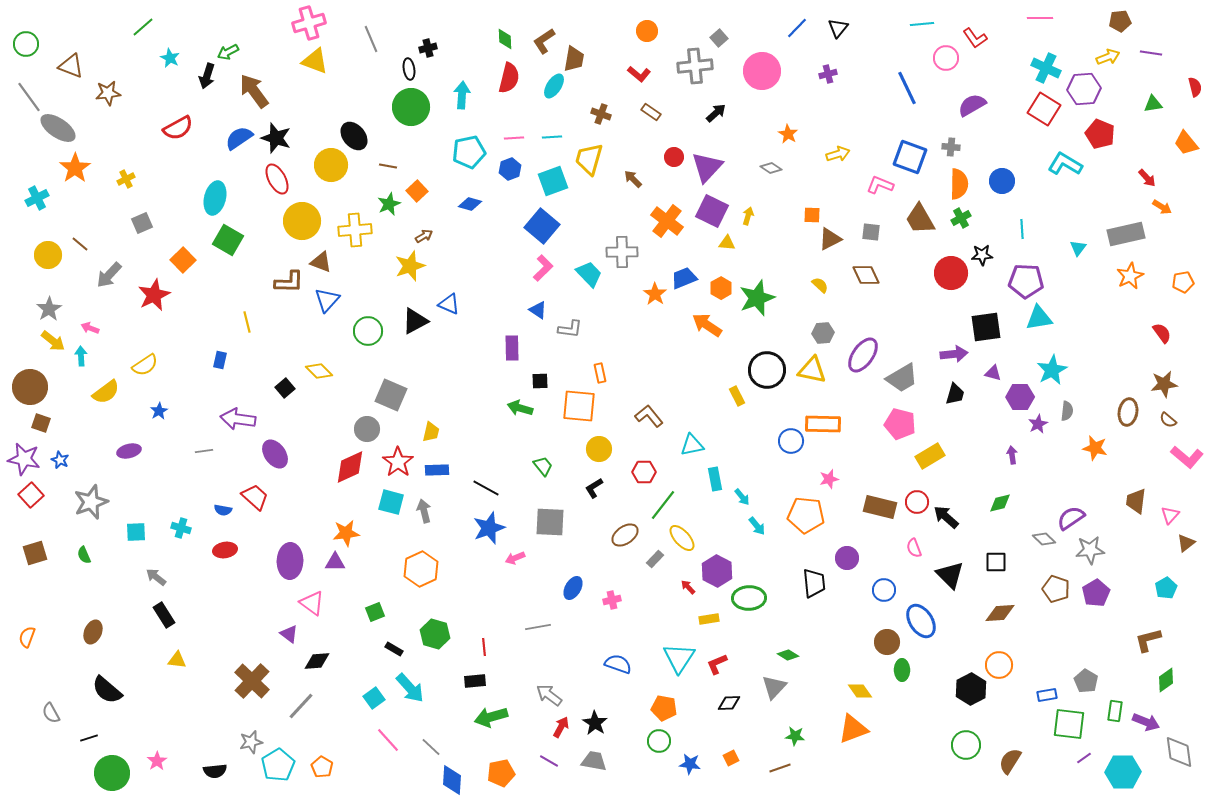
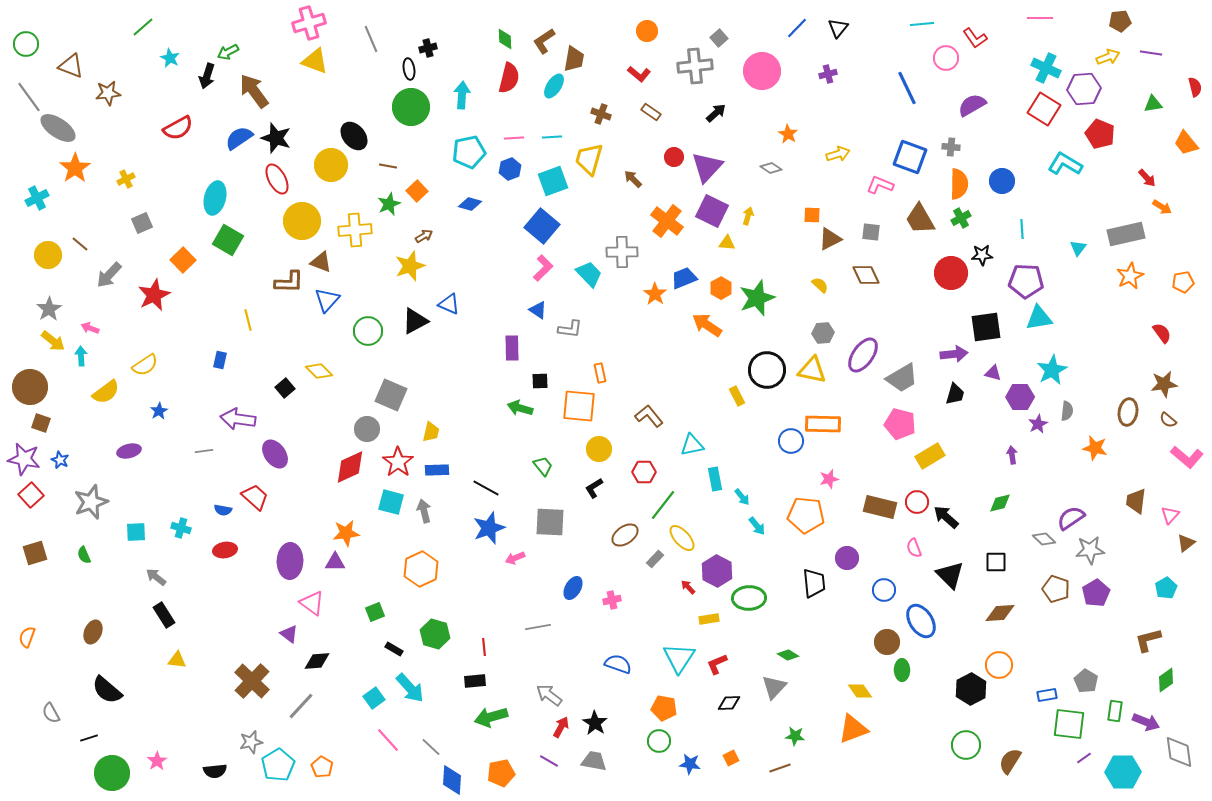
yellow line at (247, 322): moved 1 px right, 2 px up
